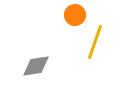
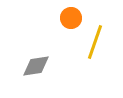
orange circle: moved 4 px left, 3 px down
